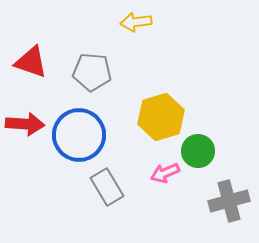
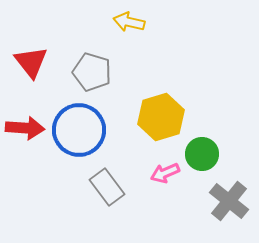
yellow arrow: moved 7 px left; rotated 20 degrees clockwise
red triangle: rotated 33 degrees clockwise
gray pentagon: rotated 12 degrees clockwise
red arrow: moved 4 px down
blue circle: moved 5 px up
green circle: moved 4 px right, 3 px down
gray rectangle: rotated 6 degrees counterclockwise
gray cross: rotated 36 degrees counterclockwise
